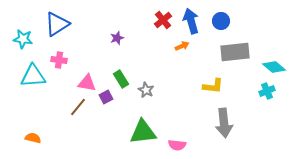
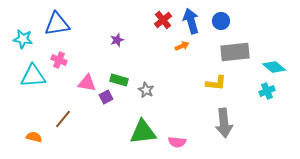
blue triangle: rotated 24 degrees clockwise
purple star: moved 2 px down
pink cross: rotated 14 degrees clockwise
green rectangle: moved 2 px left, 1 px down; rotated 42 degrees counterclockwise
yellow L-shape: moved 3 px right, 3 px up
brown line: moved 15 px left, 12 px down
orange semicircle: moved 1 px right, 1 px up
pink semicircle: moved 3 px up
